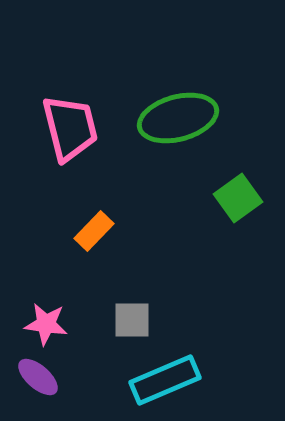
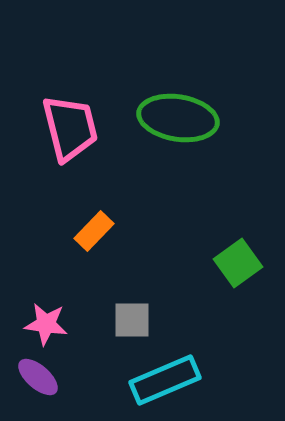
green ellipse: rotated 24 degrees clockwise
green square: moved 65 px down
